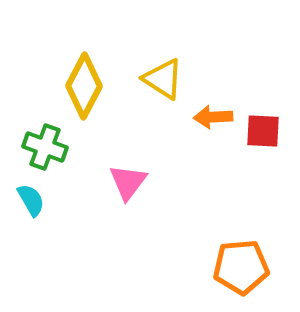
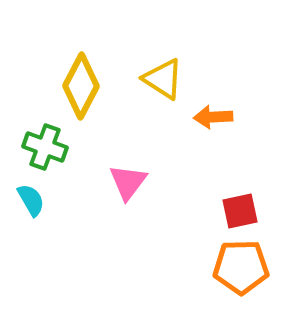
yellow diamond: moved 3 px left
red square: moved 23 px left, 80 px down; rotated 15 degrees counterclockwise
orange pentagon: rotated 4 degrees clockwise
